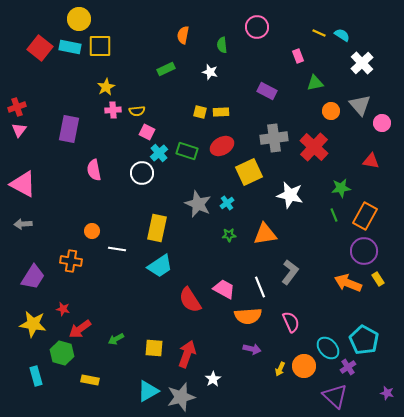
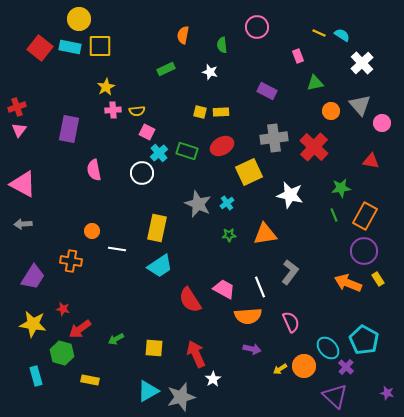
red arrow at (187, 354): moved 9 px right; rotated 44 degrees counterclockwise
purple cross at (348, 367): moved 2 px left; rotated 14 degrees counterclockwise
yellow arrow at (280, 369): rotated 32 degrees clockwise
